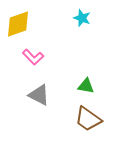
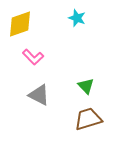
cyan star: moved 5 px left
yellow diamond: moved 2 px right
green triangle: rotated 36 degrees clockwise
brown trapezoid: rotated 128 degrees clockwise
